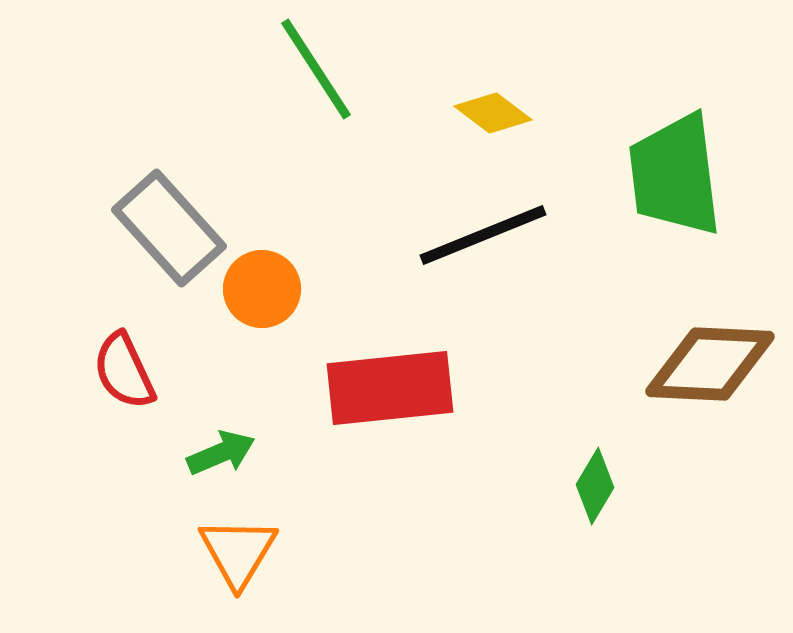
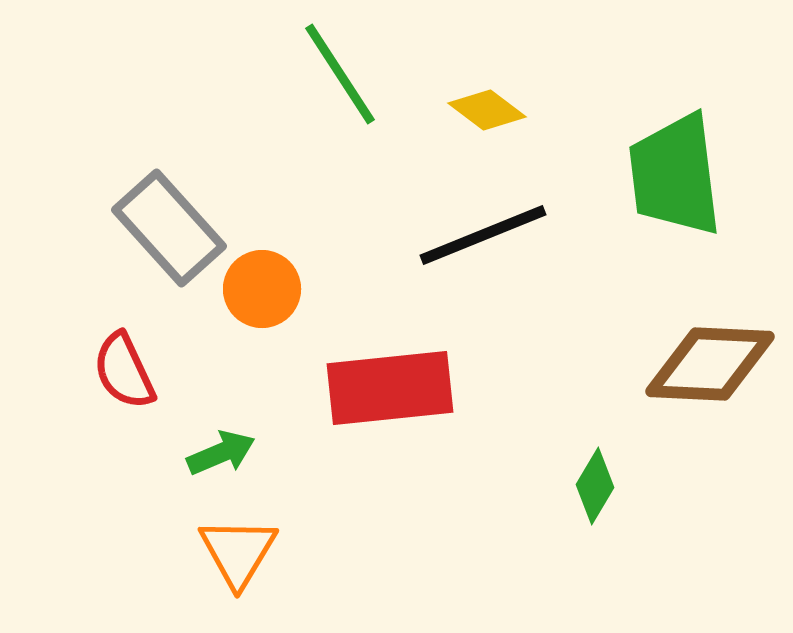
green line: moved 24 px right, 5 px down
yellow diamond: moved 6 px left, 3 px up
